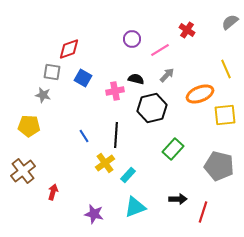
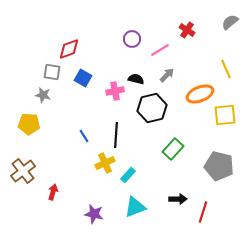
yellow pentagon: moved 2 px up
yellow cross: rotated 12 degrees clockwise
